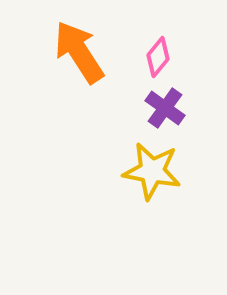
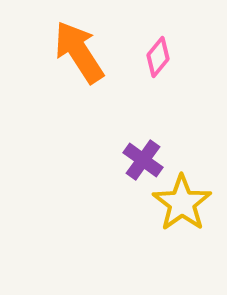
purple cross: moved 22 px left, 52 px down
yellow star: moved 30 px right, 32 px down; rotated 26 degrees clockwise
